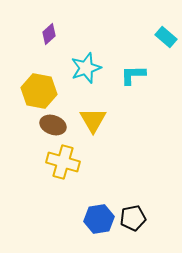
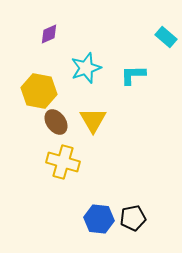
purple diamond: rotated 20 degrees clockwise
brown ellipse: moved 3 px right, 3 px up; rotated 35 degrees clockwise
blue hexagon: rotated 16 degrees clockwise
